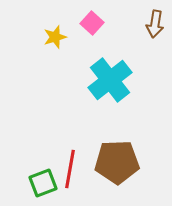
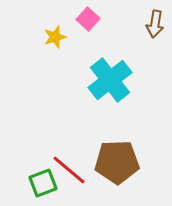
pink square: moved 4 px left, 4 px up
red line: moved 1 px left, 1 px down; rotated 60 degrees counterclockwise
